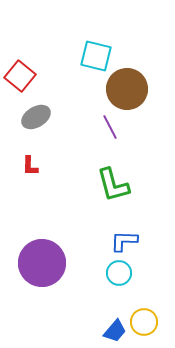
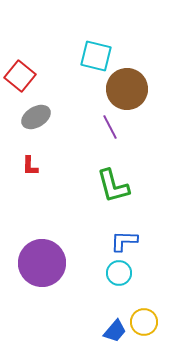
green L-shape: moved 1 px down
